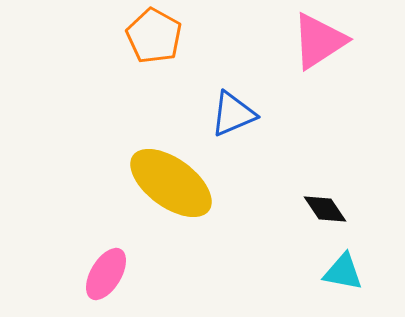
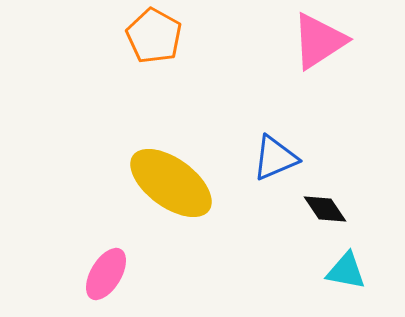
blue triangle: moved 42 px right, 44 px down
cyan triangle: moved 3 px right, 1 px up
